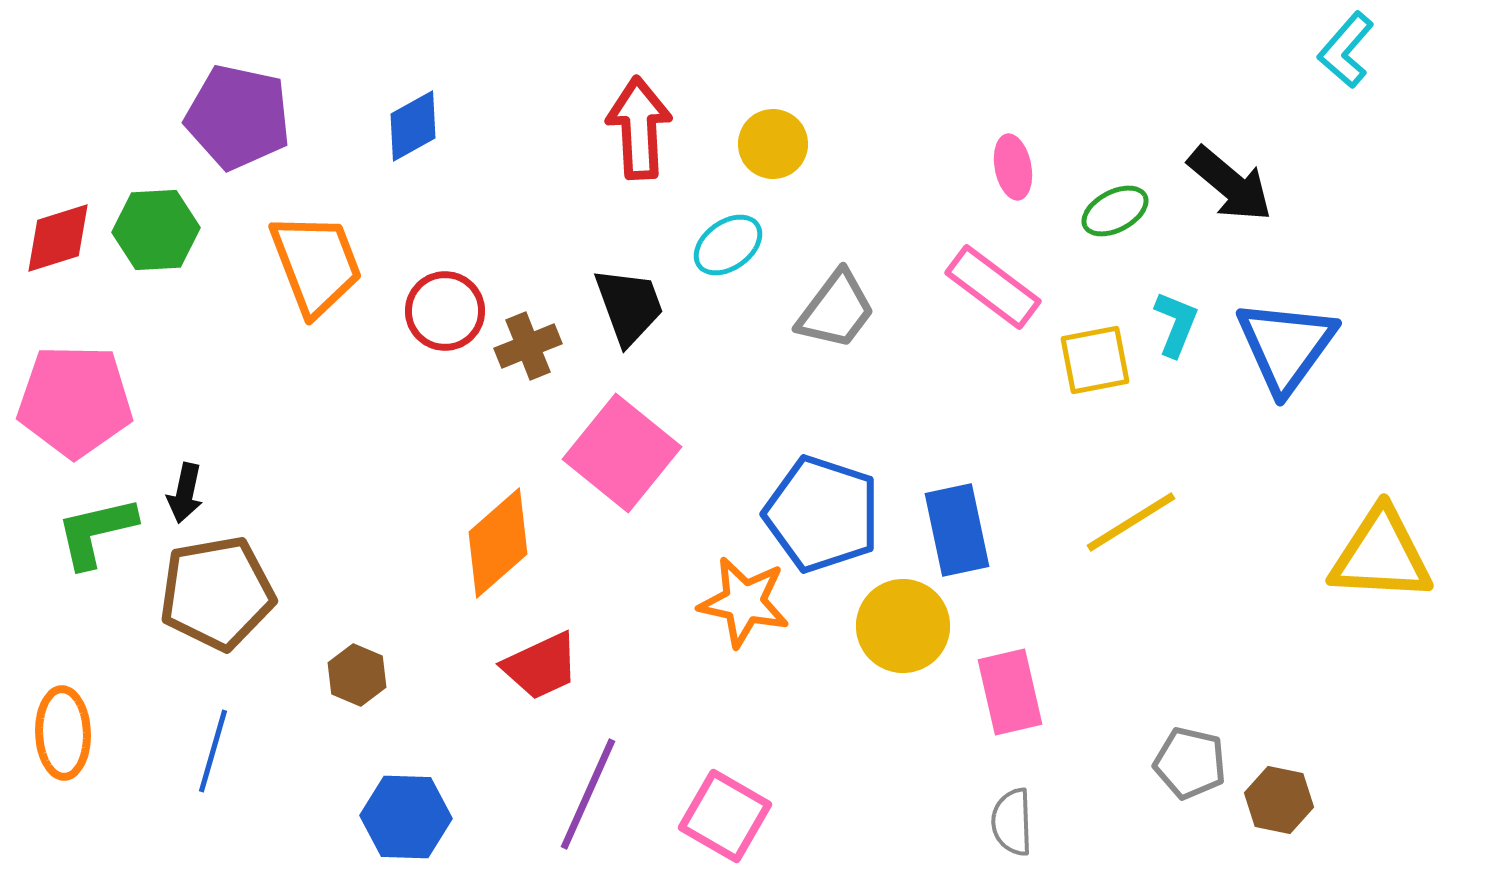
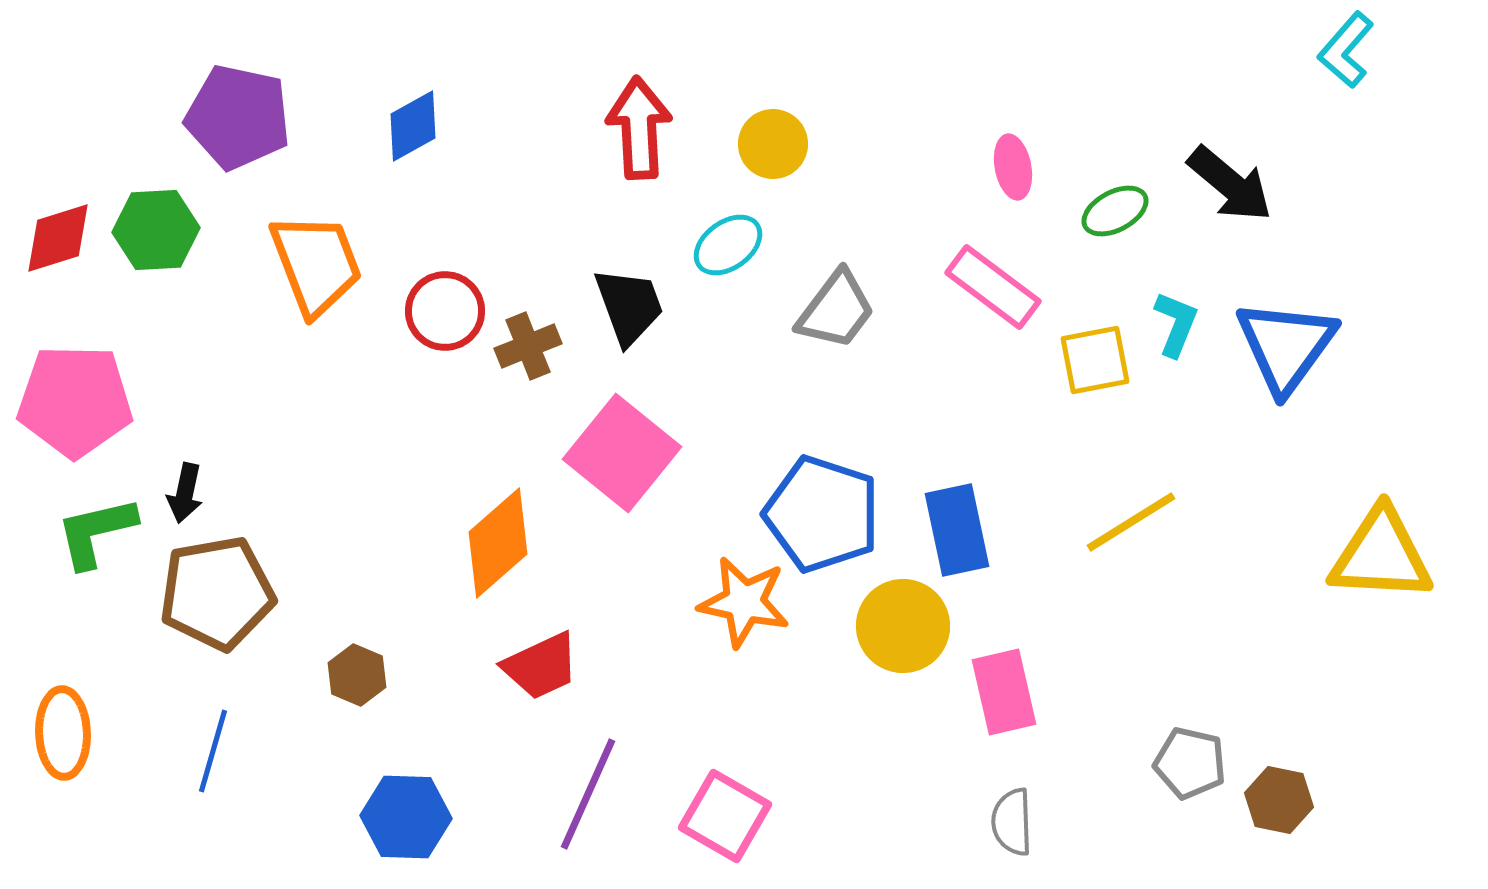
pink rectangle at (1010, 692): moved 6 px left
